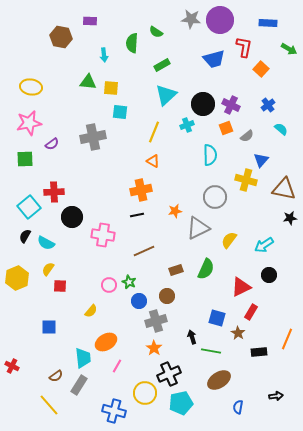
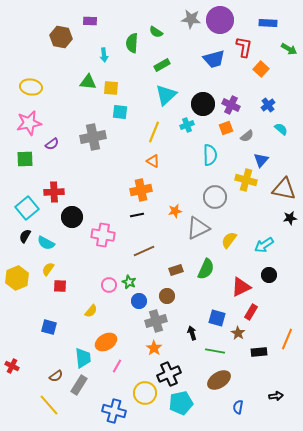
cyan square at (29, 207): moved 2 px left, 1 px down
blue square at (49, 327): rotated 14 degrees clockwise
black arrow at (192, 337): moved 4 px up
green line at (211, 351): moved 4 px right
